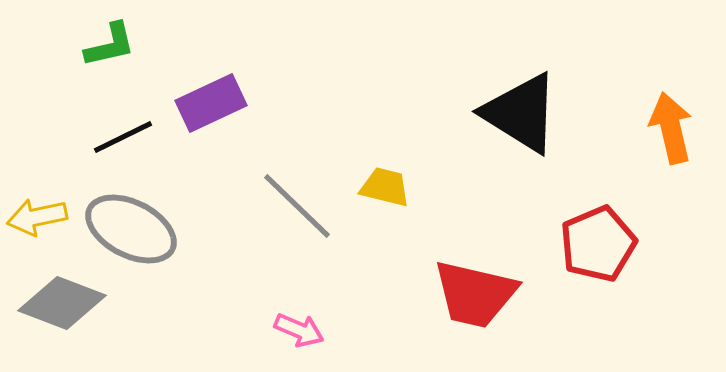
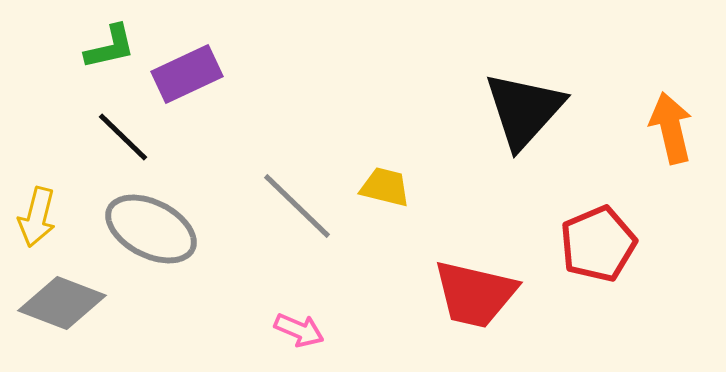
green L-shape: moved 2 px down
purple rectangle: moved 24 px left, 29 px up
black triangle: moved 3 px right, 3 px up; rotated 40 degrees clockwise
black line: rotated 70 degrees clockwise
yellow arrow: rotated 64 degrees counterclockwise
gray ellipse: moved 20 px right
